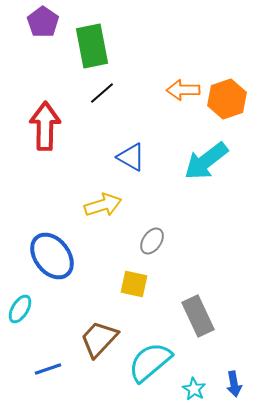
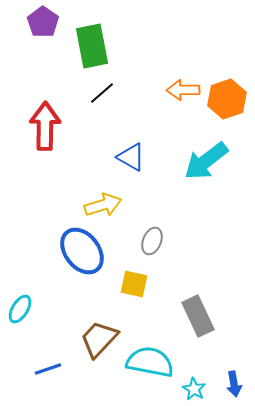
gray ellipse: rotated 12 degrees counterclockwise
blue ellipse: moved 30 px right, 5 px up
cyan semicircle: rotated 51 degrees clockwise
